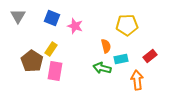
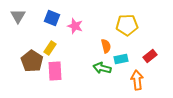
yellow rectangle: moved 1 px left, 1 px up
pink rectangle: rotated 12 degrees counterclockwise
